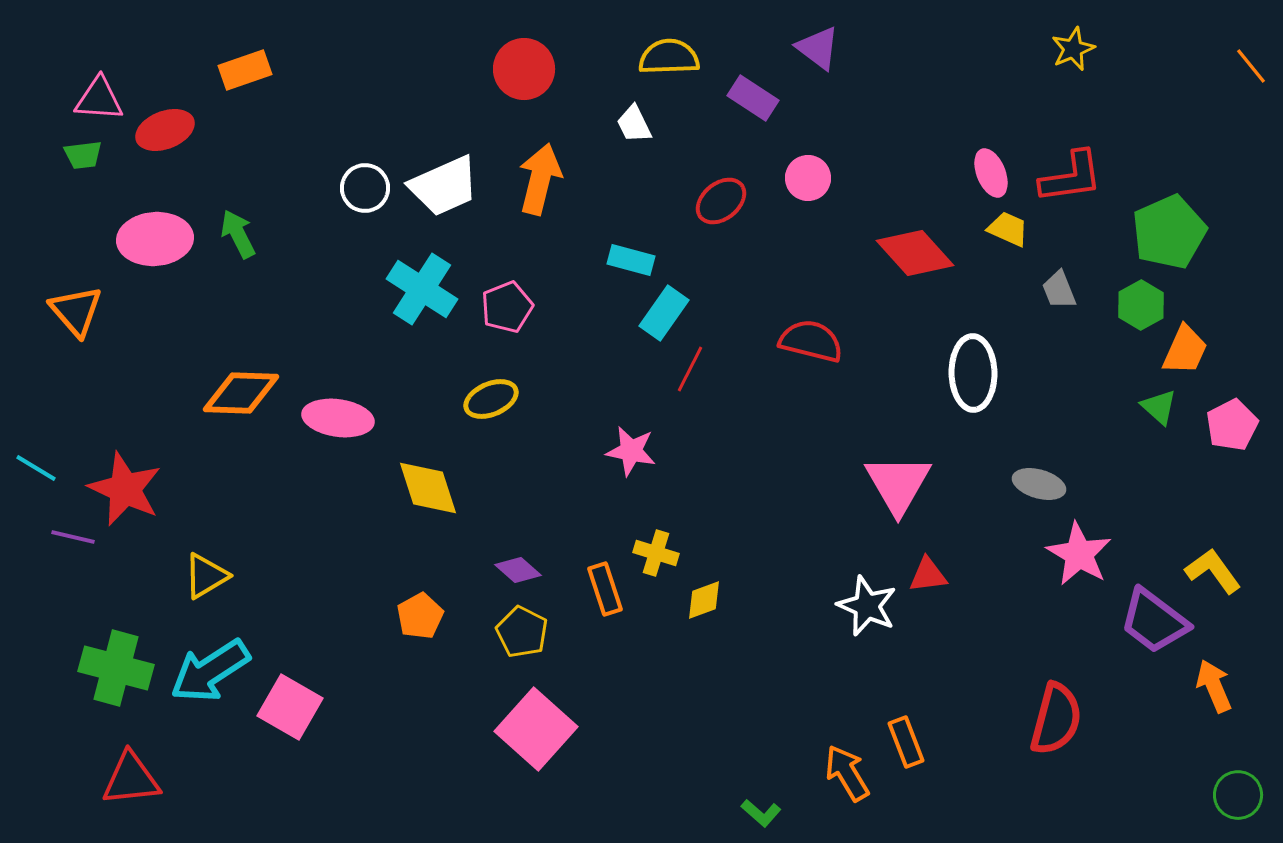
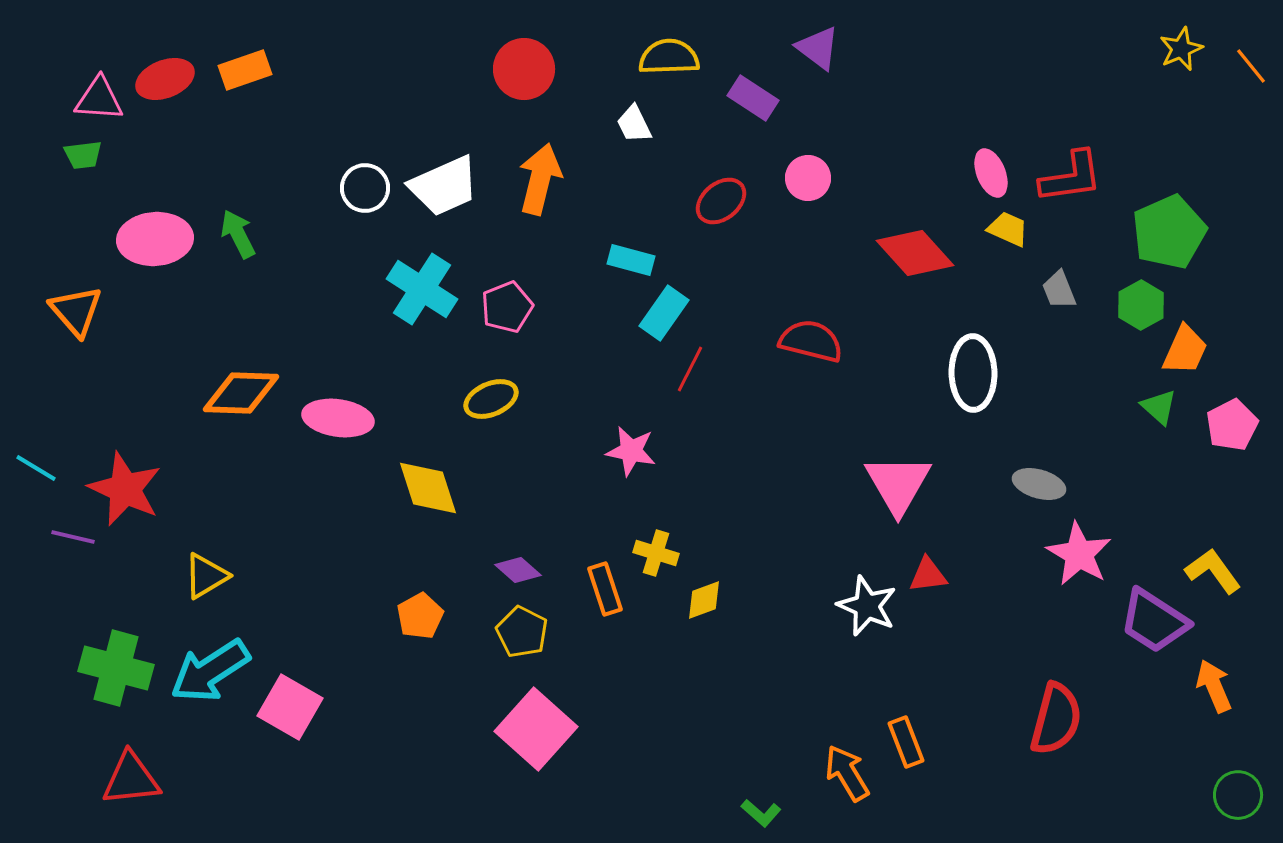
yellow star at (1073, 49): moved 108 px right
red ellipse at (165, 130): moved 51 px up
purple trapezoid at (1154, 621): rotated 4 degrees counterclockwise
